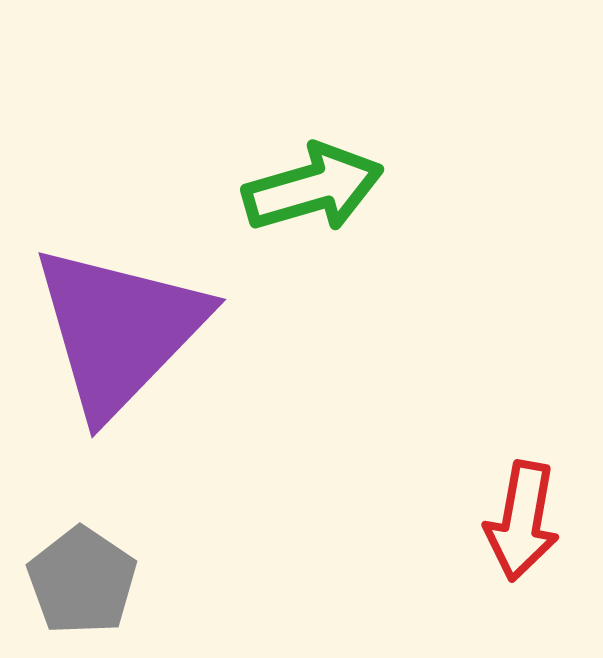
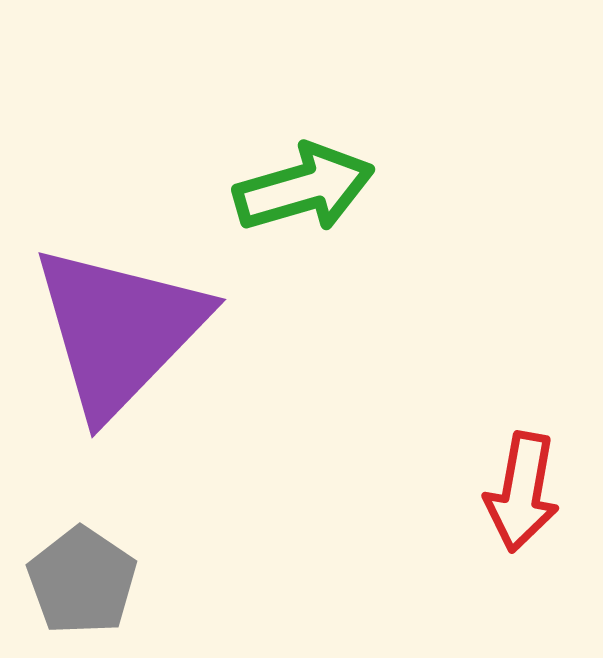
green arrow: moved 9 px left
red arrow: moved 29 px up
